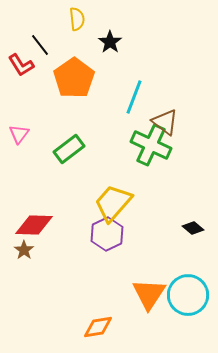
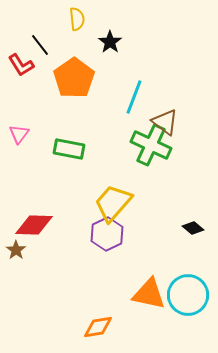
green rectangle: rotated 48 degrees clockwise
brown star: moved 8 px left
orange triangle: rotated 51 degrees counterclockwise
